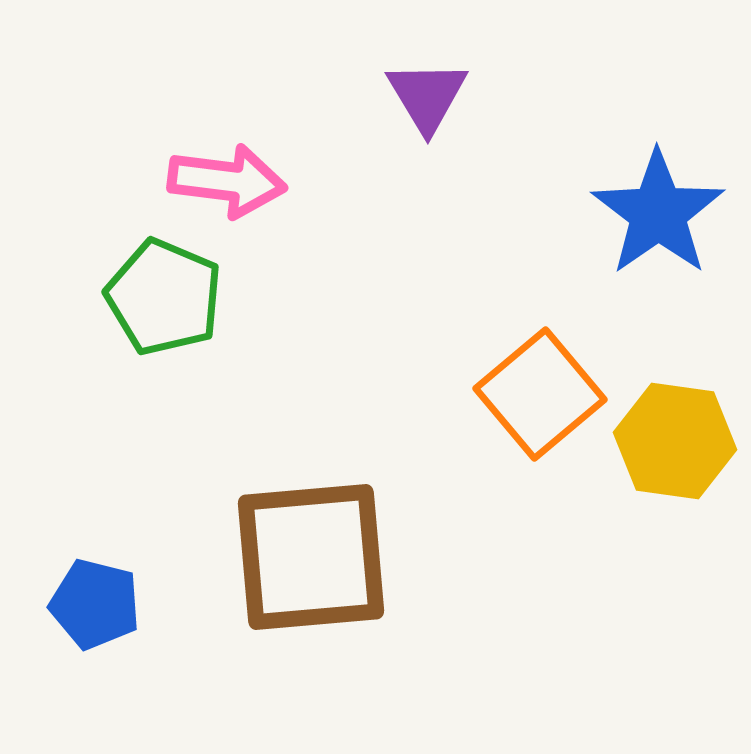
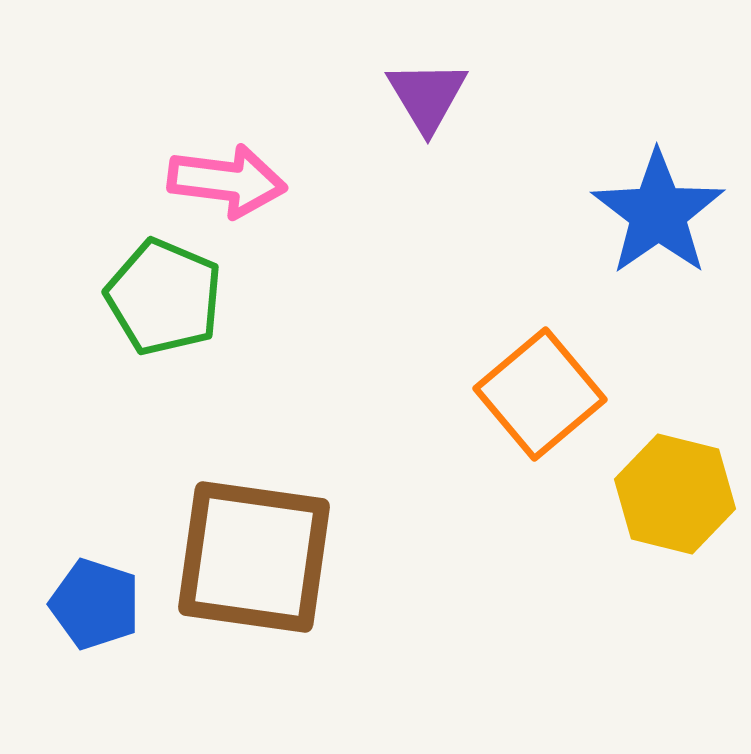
yellow hexagon: moved 53 px down; rotated 6 degrees clockwise
brown square: moved 57 px left; rotated 13 degrees clockwise
blue pentagon: rotated 4 degrees clockwise
